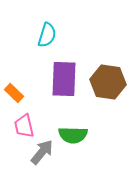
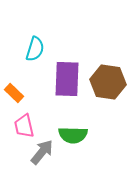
cyan semicircle: moved 12 px left, 14 px down
purple rectangle: moved 3 px right
